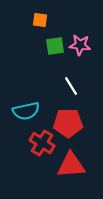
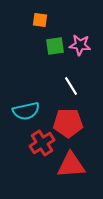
red cross: rotated 25 degrees clockwise
